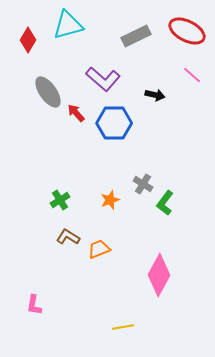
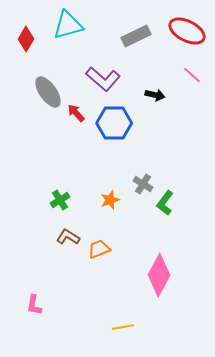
red diamond: moved 2 px left, 1 px up
